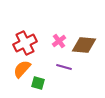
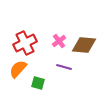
orange semicircle: moved 4 px left
